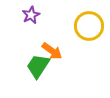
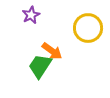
yellow circle: moved 1 px left, 2 px down
green trapezoid: moved 2 px right
